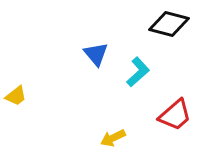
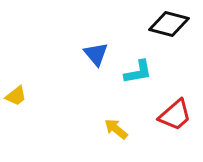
cyan L-shape: rotated 32 degrees clockwise
yellow arrow: moved 3 px right, 9 px up; rotated 65 degrees clockwise
